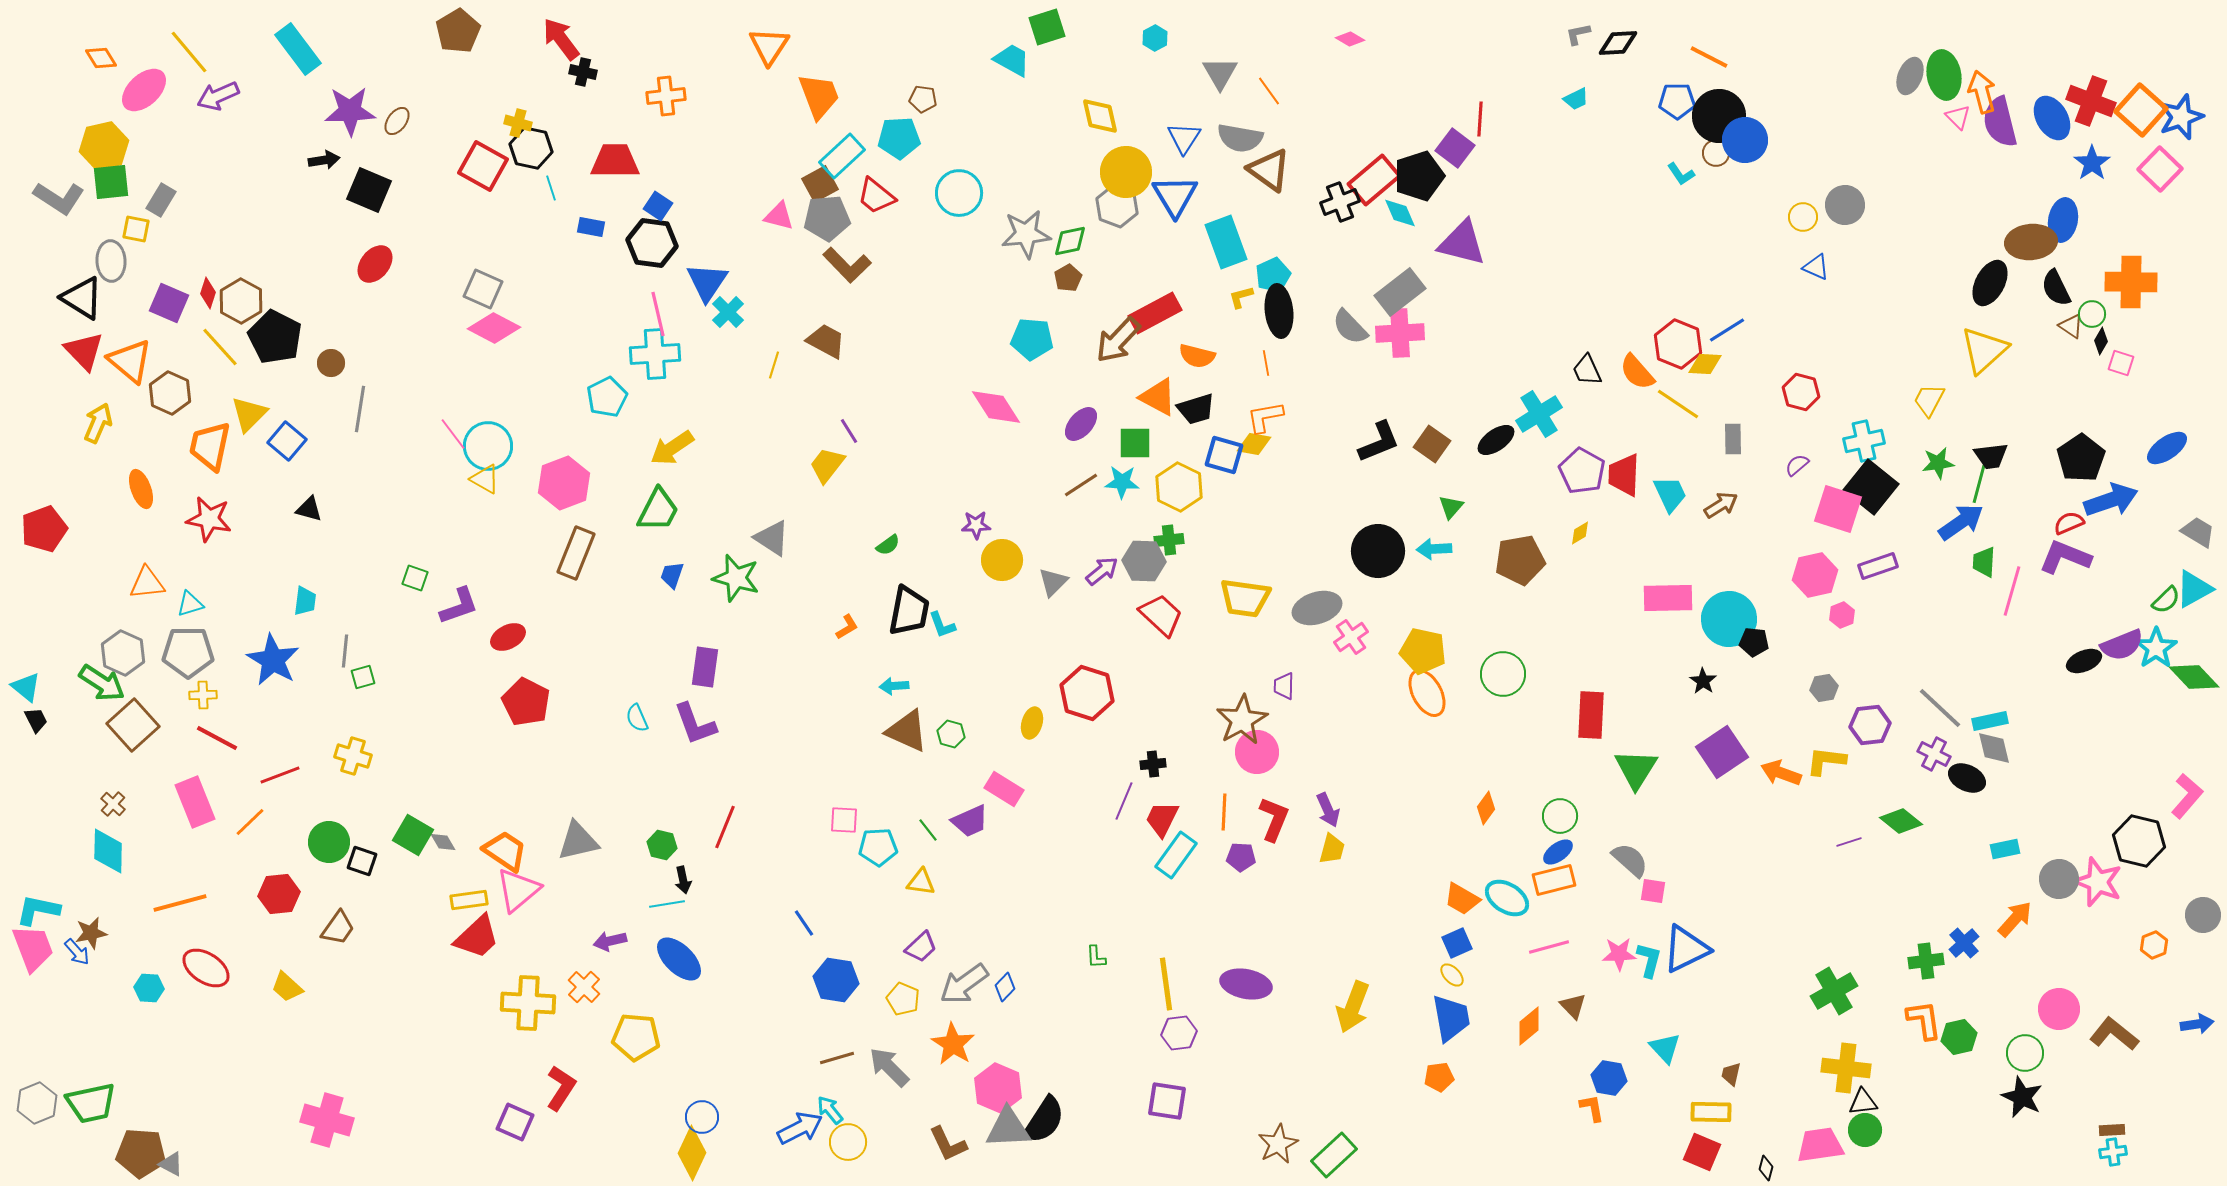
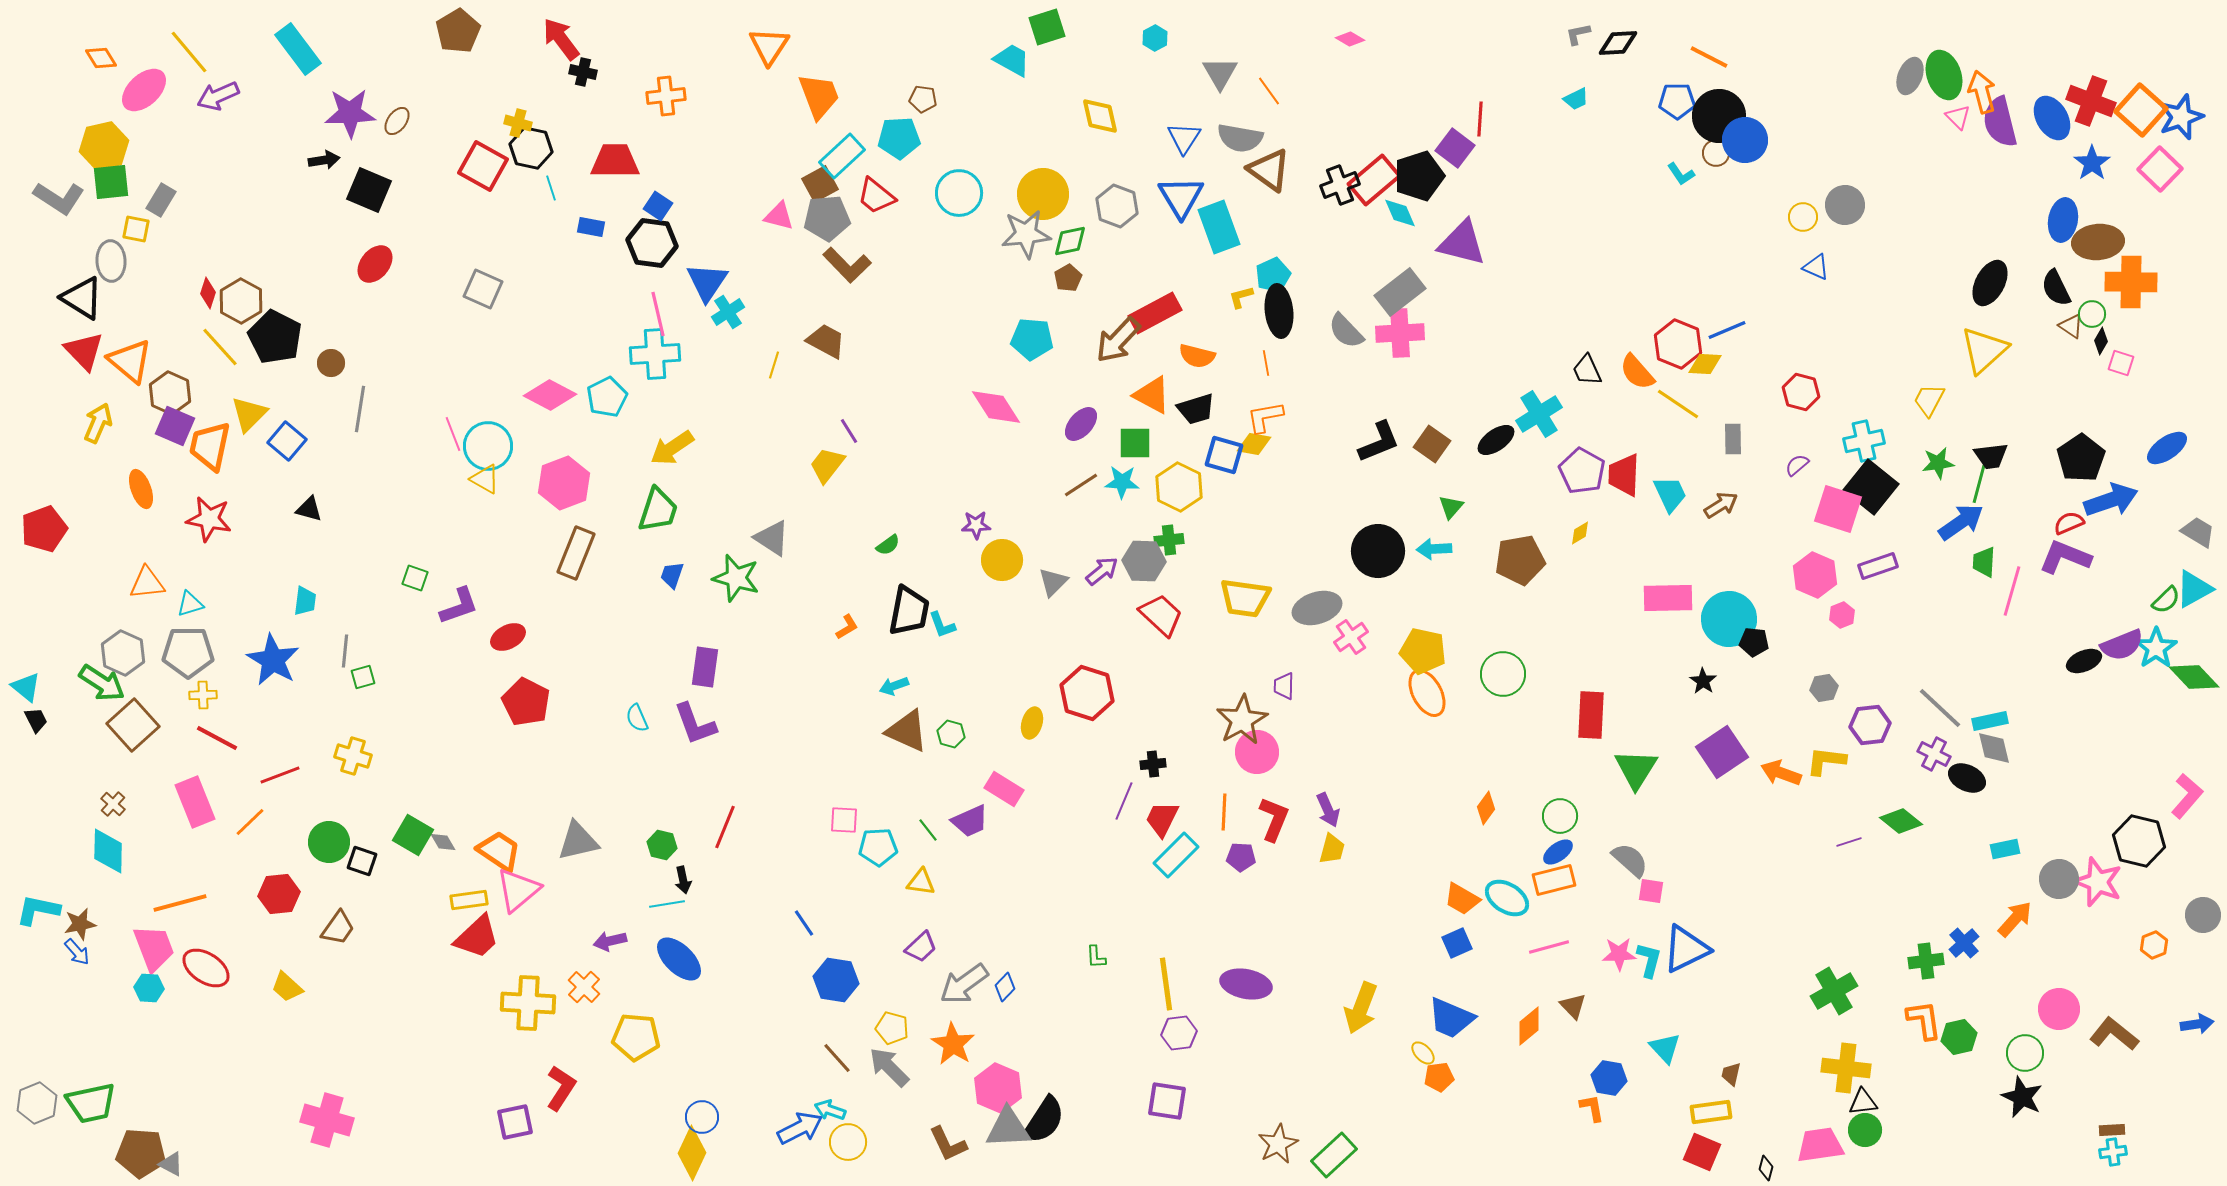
green ellipse at (1944, 75): rotated 9 degrees counterclockwise
purple star at (350, 111): moved 2 px down
yellow circle at (1126, 172): moved 83 px left, 22 px down
blue triangle at (1175, 196): moved 6 px right, 1 px down
black cross at (1340, 202): moved 17 px up
cyan rectangle at (1226, 242): moved 7 px left, 15 px up
brown ellipse at (2031, 242): moved 67 px right
purple square at (169, 303): moved 6 px right, 123 px down
cyan cross at (728, 312): rotated 12 degrees clockwise
gray semicircle at (1350, 327): moved 4 px left, 4 px down
pink diamond at (494, 328): moved 56 px right, 67 px down
blue line at (1727, 330): rotated 9 degrees clockwise
orange triangle at (1158, 397): moved 6 px left, 2 px up
pink line at (453, 434): rotated 16 degrees clockwise
green trapezoid at (658, 510): rotated 9 degrees counterclockwise
pink hexagon at (1815, 575): rotated 24 degrees counterclockwise
cyan arrow at (894, 686): rotated 16 degrees counterclockwise
orange trapezoid at (505, 851): moved 6 px left
cyan rectangle at (1176, 855): rotated 9 degrees clockwise
pink square at (1653, 891): moved 2 px left
brown star at (91, 933): moved 11 px left, 9 px up
pink trapezoid at (33, 948): moved 121 px right
yellow ellipse at (1452, 975): moved 29 px left, 78 px down
yellow pentagon at (903, 999): moved 11 px left, 29 px down; rotated 8 degrees counterclockwise
yellow arrow at (1353, 1007): moved 8 px right, 1 px down
blue trapezoid at (1451, 1018): rotated 123 degrees clockwise
brown line at (837, 1058): rotated 64 degrees clockwise
cyan arrow at (830, 1110): rotated 32 degrees counterclockwise
yellow rectangle at (1711, 1112): rotated 9 degrees counterclockwise
purple square at (515, 1122): rotated 36 degrees counterclockwise
